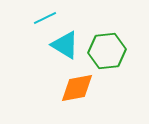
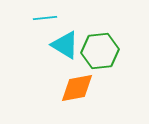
cyan line: rotated 20 degrees clockwise
green hexagon: moved 7 px left
